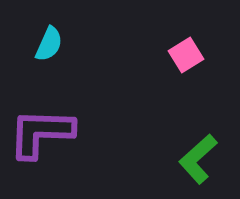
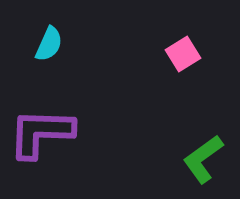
pink square: moved 3 px left, 1 px up
green L-shape: moved 5 px right; rotated 6 degrees clockwise
